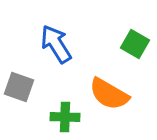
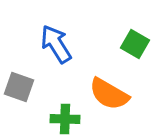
green cross: moved 2 px down
